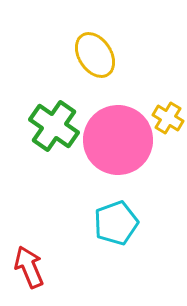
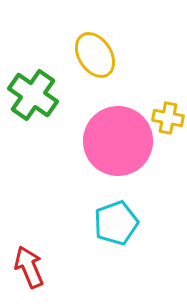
yellow cross: rotated 20 degrees counterclockwise
green cross: moved 21 px left, 31 px up
pink circle: moved 1 px down
